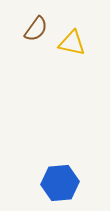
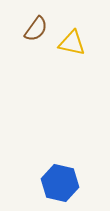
blue hexagon: rotated 18 degrees clockwise
